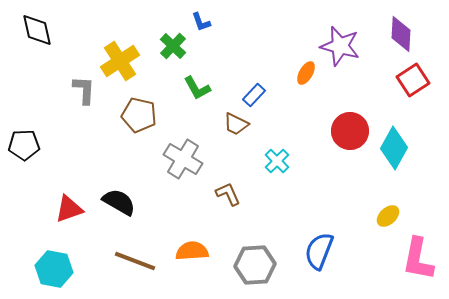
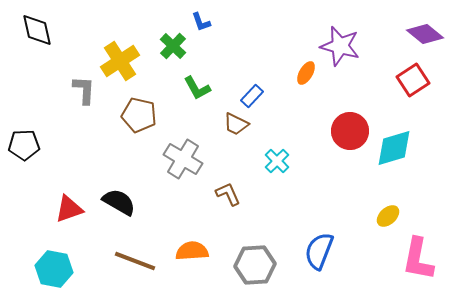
purple diamond: moved 24 px right; rotated 54 degrees counterclockwise
blue rectangle: moved 2 px left, 1 px down
cyan diamond: rotated 45 degrees clockwise
